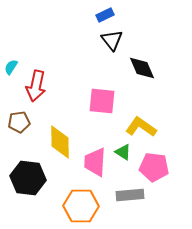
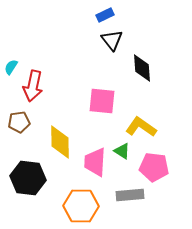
black diamond: rotated 20 degrees clockwise
red arrow: moved 3 px left
green triangle: moved 1 px left, 1 px up
